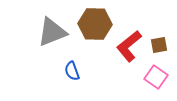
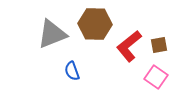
gray triangle: moved 2 px down
